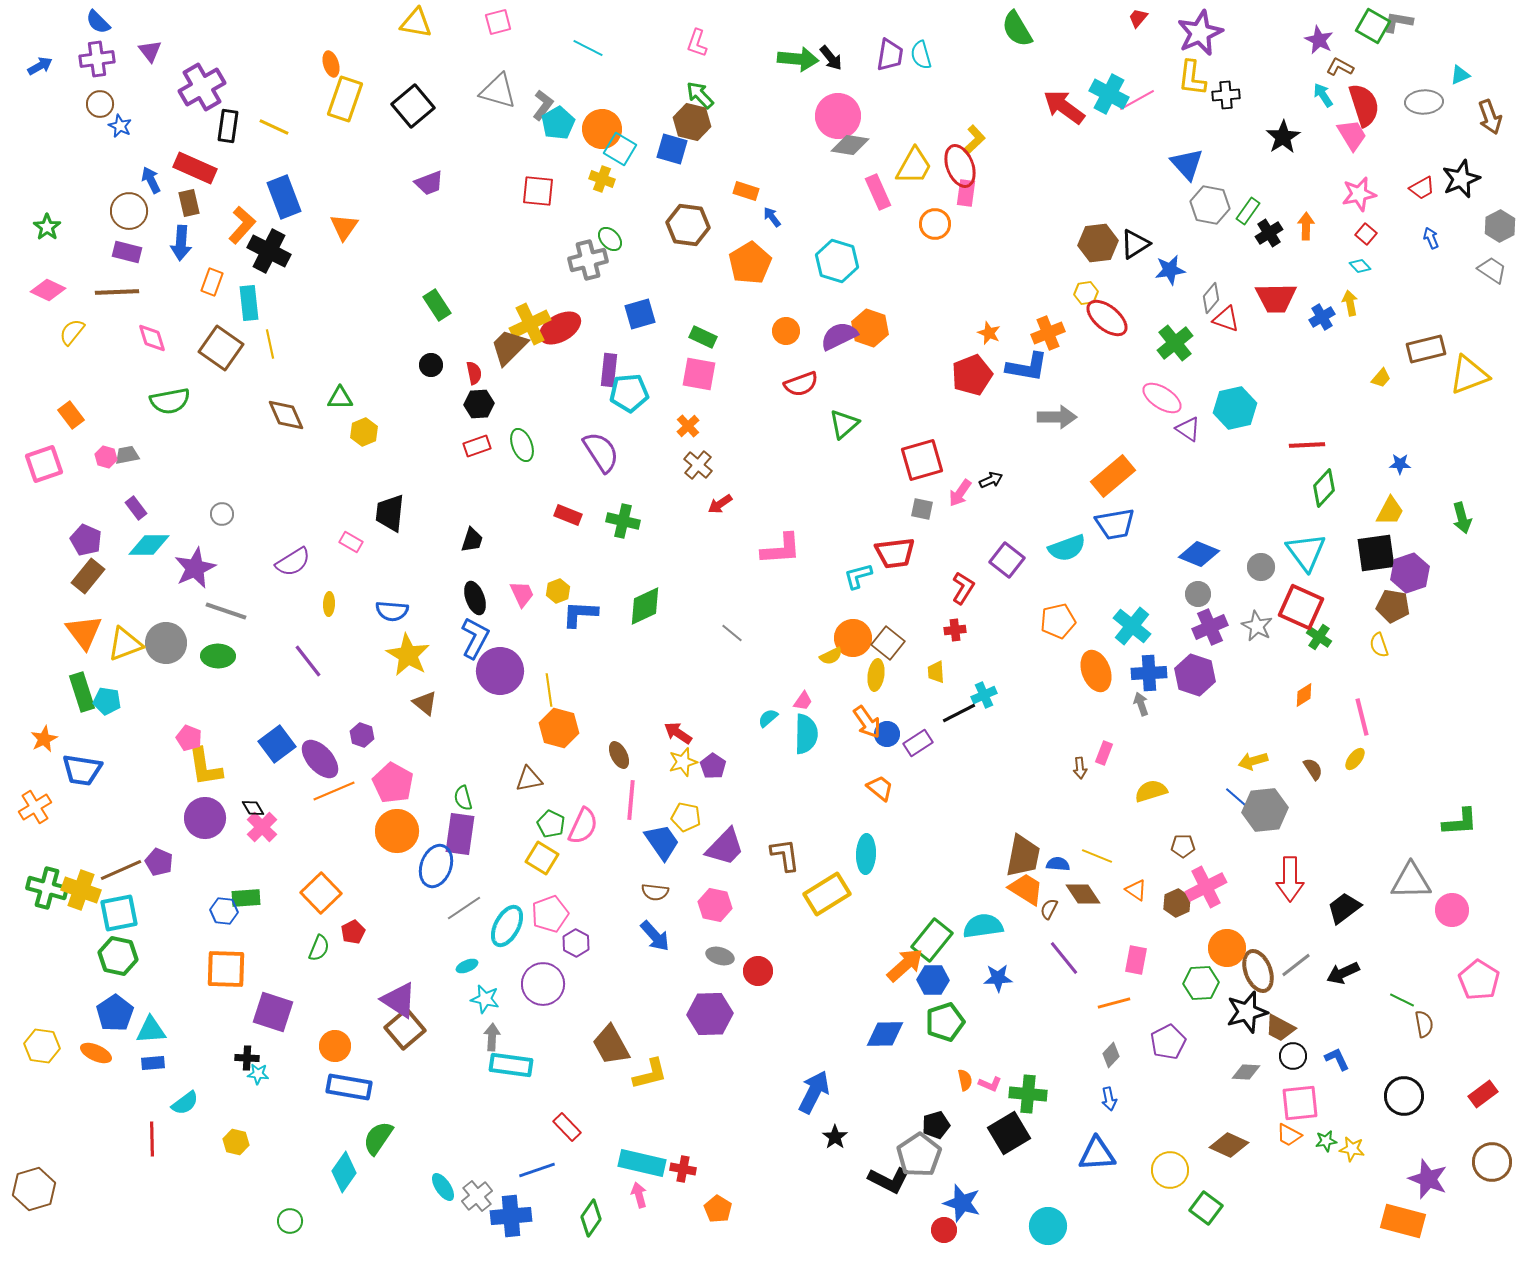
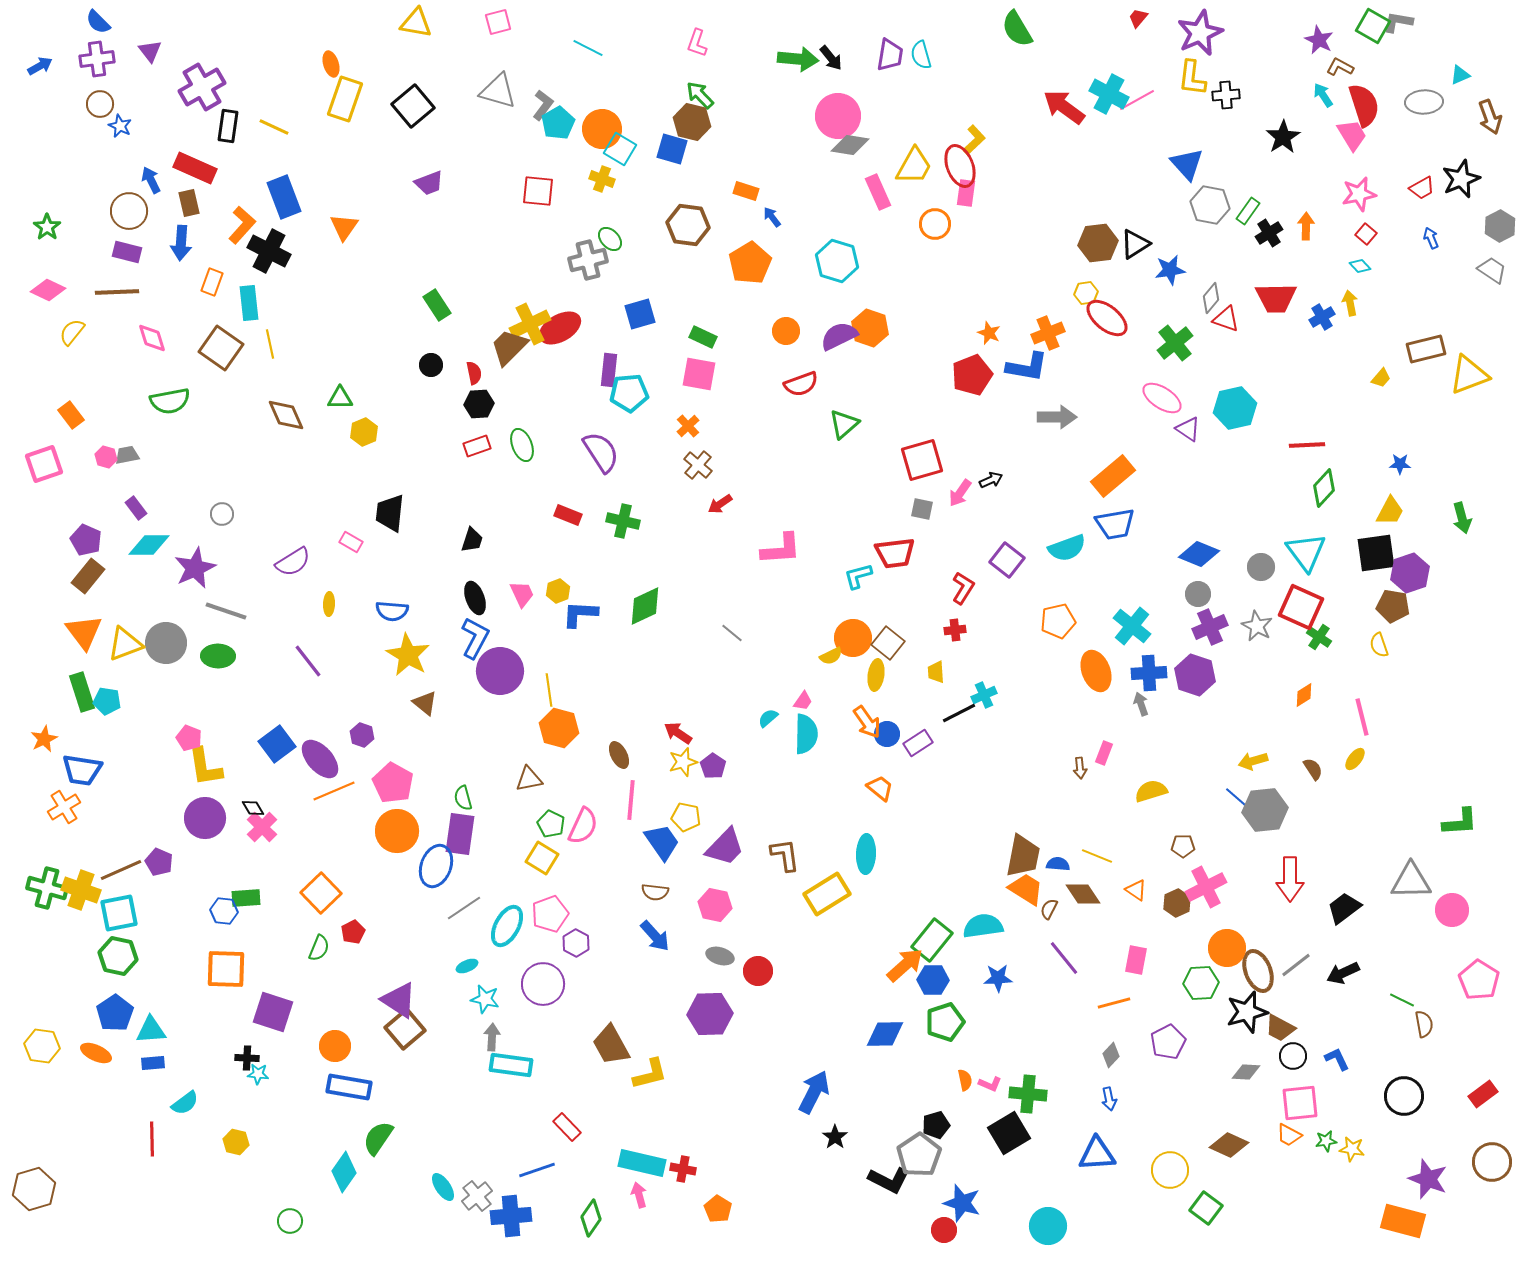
orange cross at (35, 807): moved 29 px right
